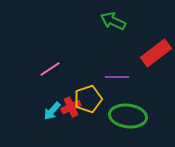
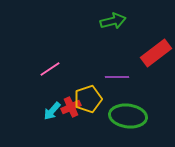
green arrow: rotated 140 degrees clockwise
